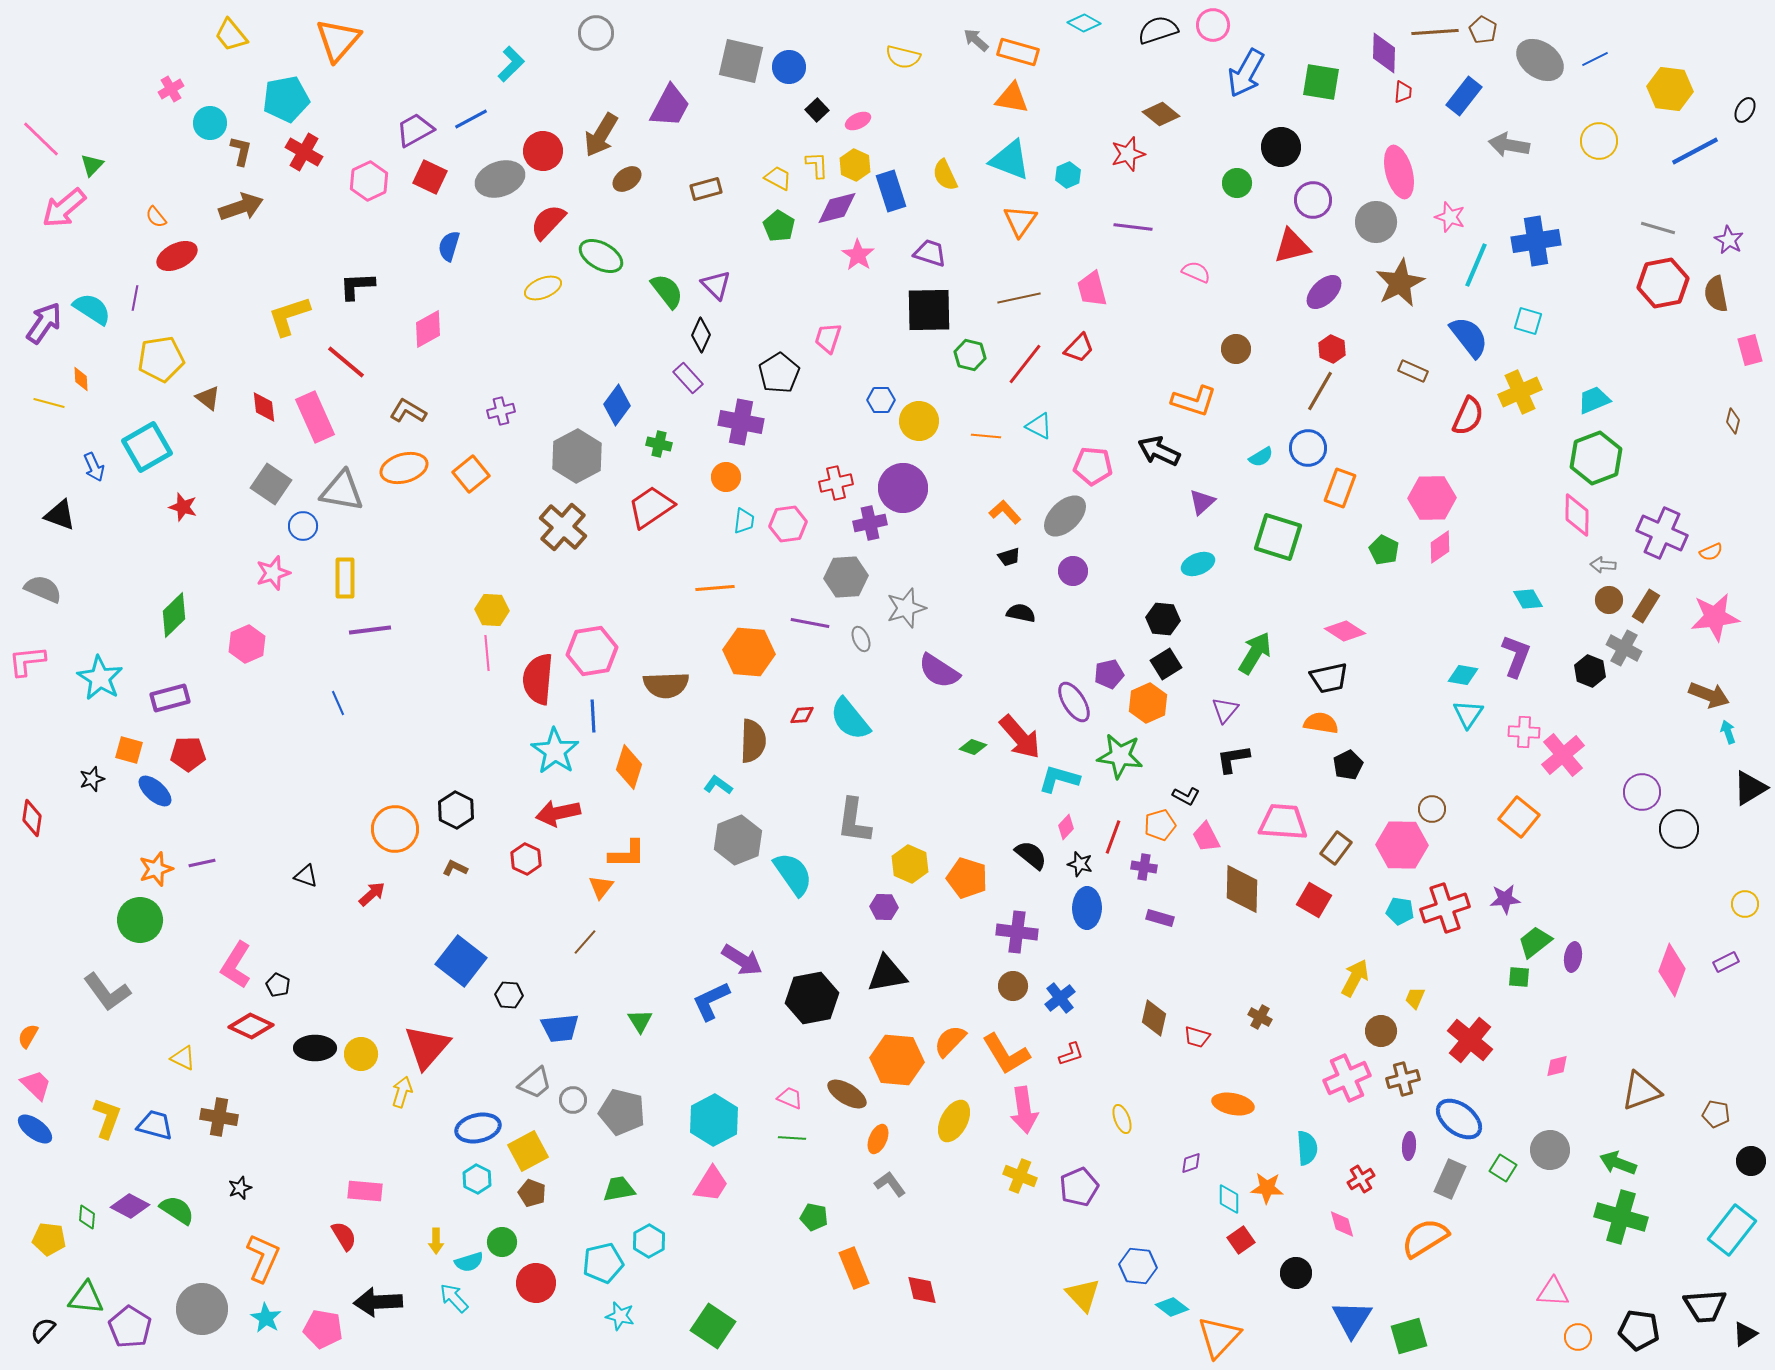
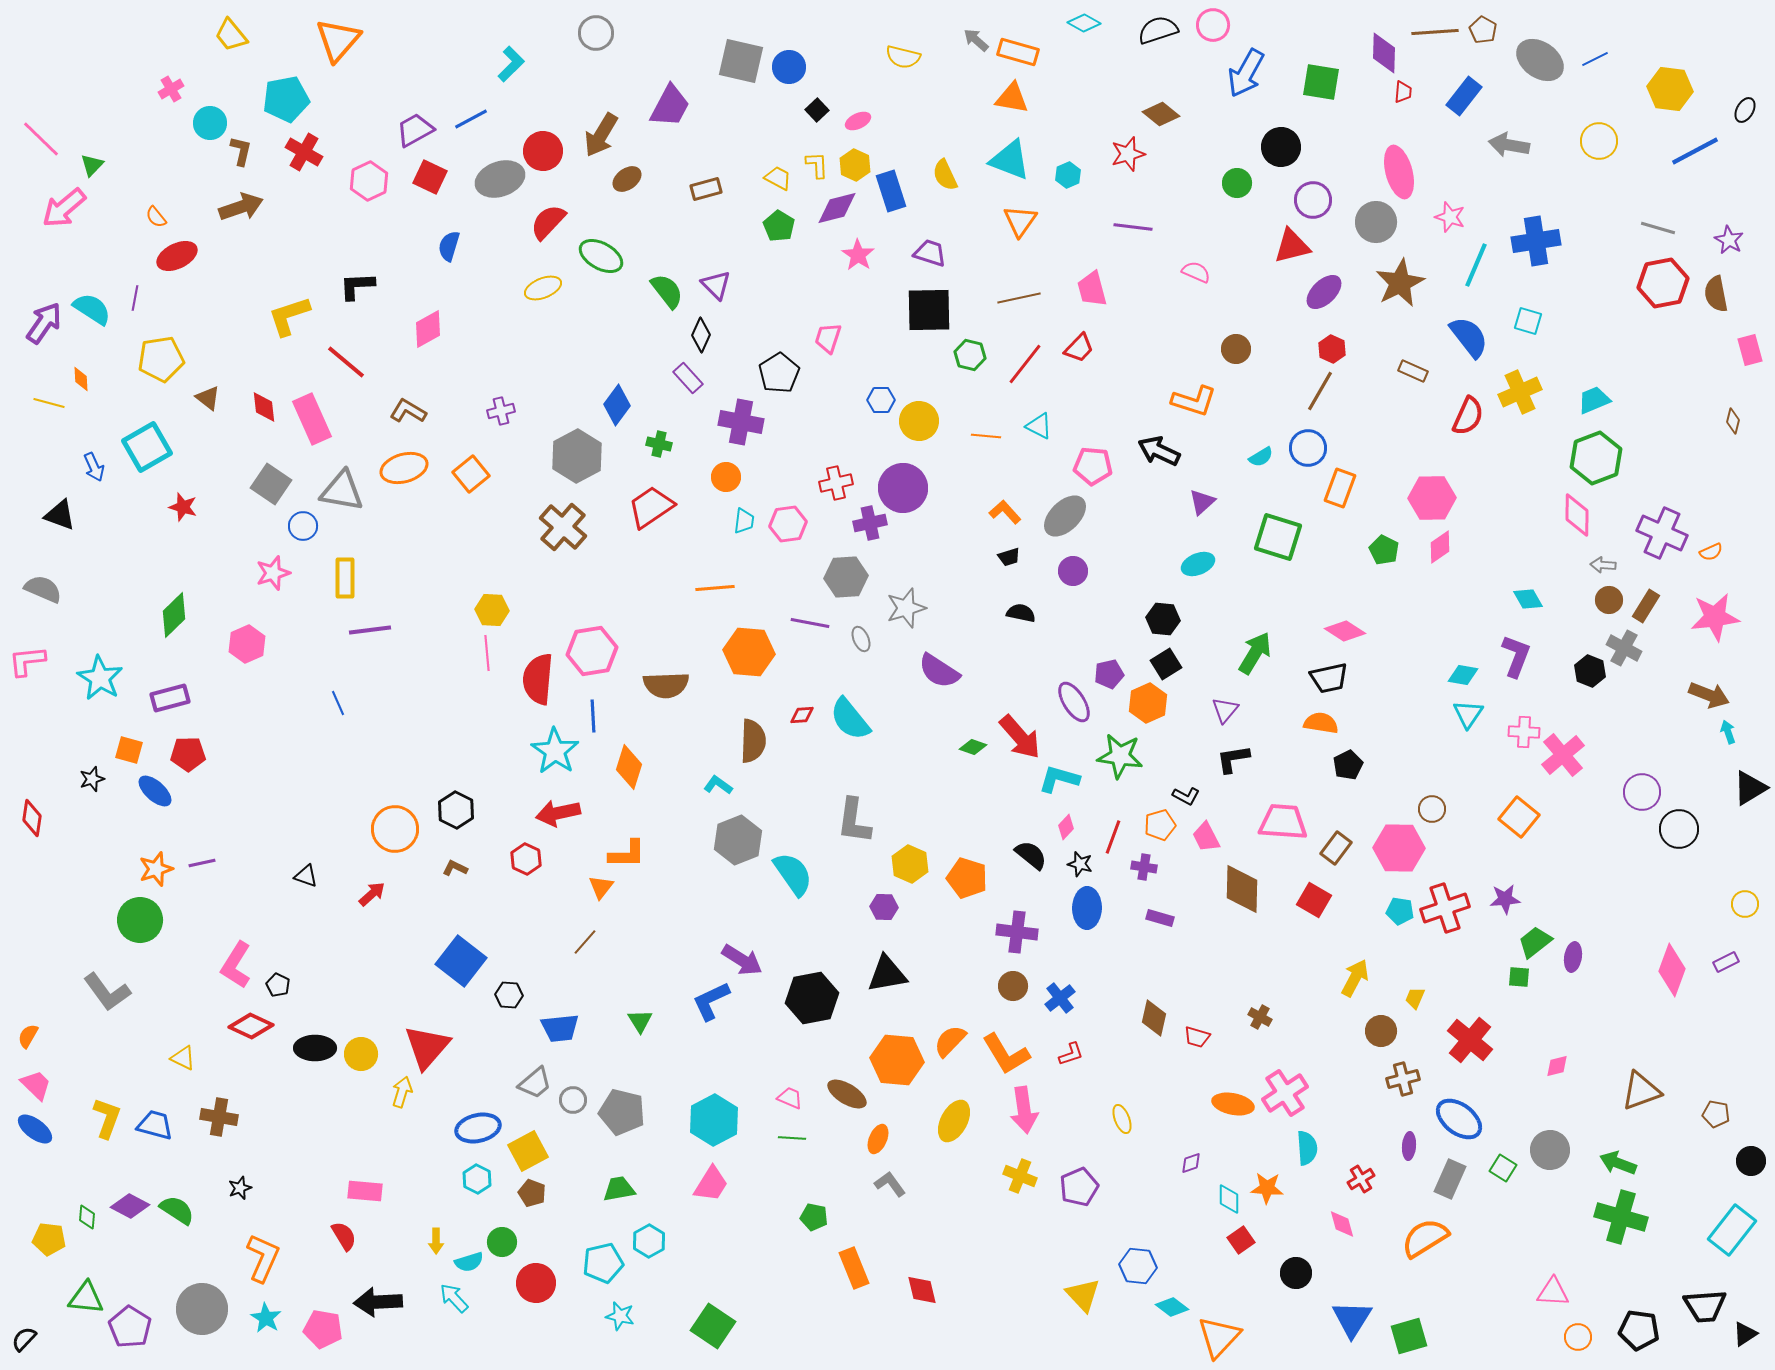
pink rectangle at (315, 417): moved 3 px left, 2 px down
pink hexagon at (1402, 845): moved 3 px left, 3 px down
pink cross at (1347, 1078): moved 62 px left, 15 px down; rotated 9 degrees counterclockwise
black semicircle at (43, 1330): moved 19 px left, 9 px down
